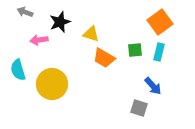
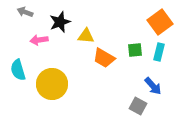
yellow triangle: moved 5 px left, 2 px down; rotated 12 degrees counterclockwise
gray square: moved 1 px left, 2 px up; rotated 12 degrees clockwise
